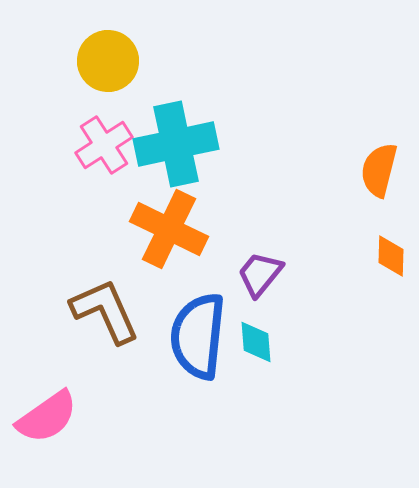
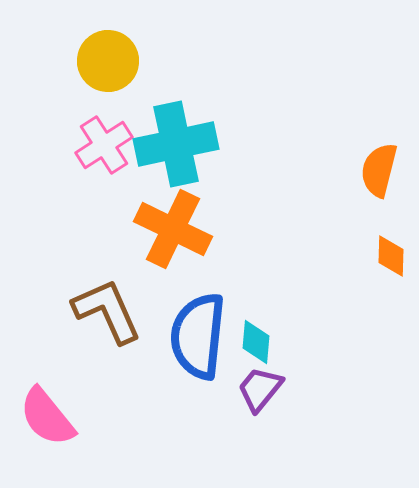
orange cross: moved 4 px right
purple trapezoid: moved 115 px down
brown L-shape: moved 2 px right
cyan diamond: rotated 9 degrees clockwise
pink semicircle: rotated 86 degrees clockwise
